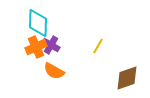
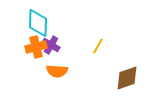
orange cross: rotated 10 degrees clockwise
orange semicircle: moved 3 px right; rotated 25 degrees counterclockwise
